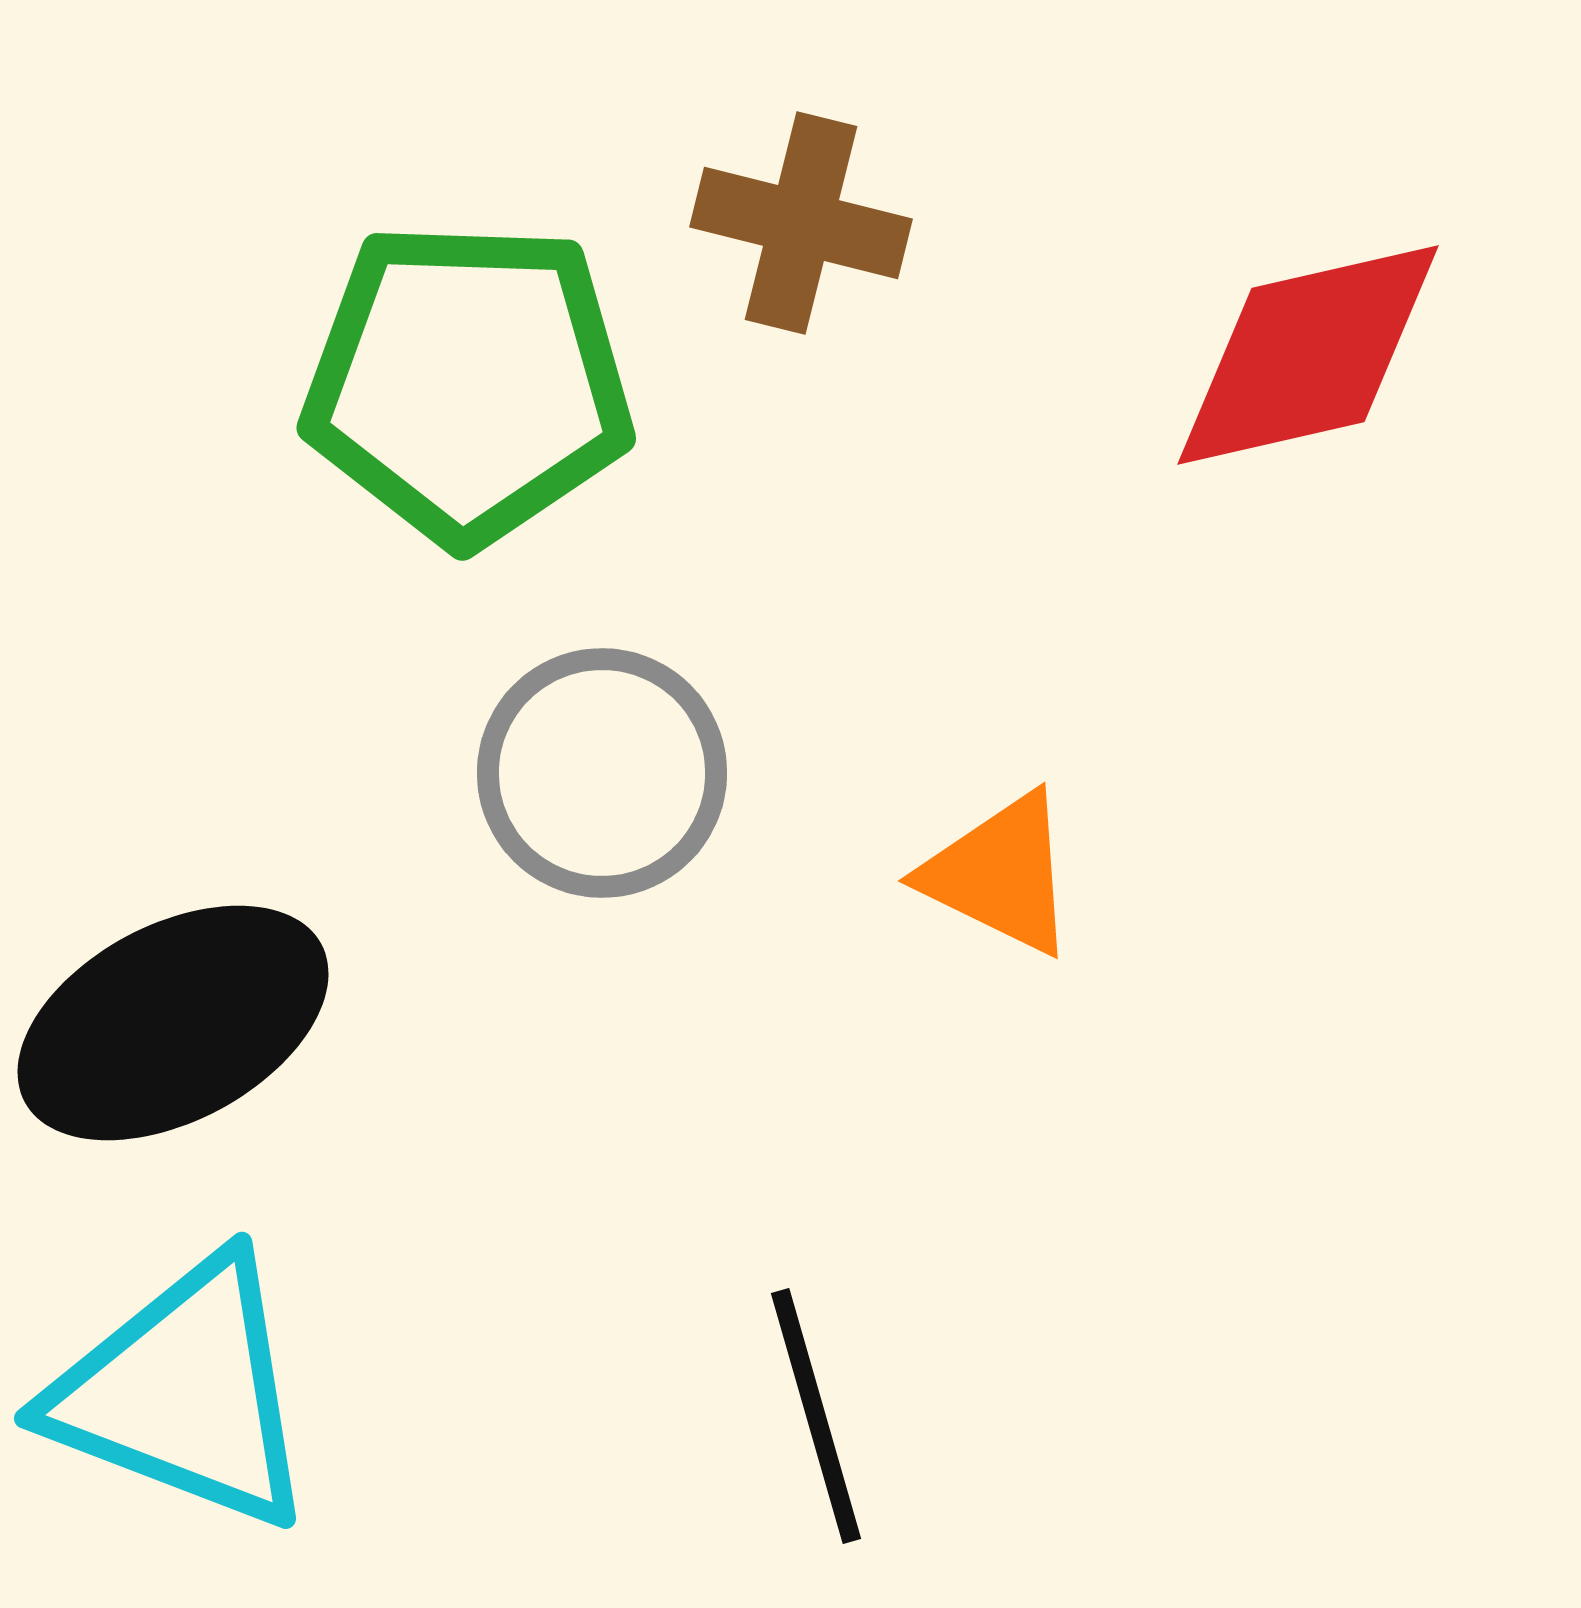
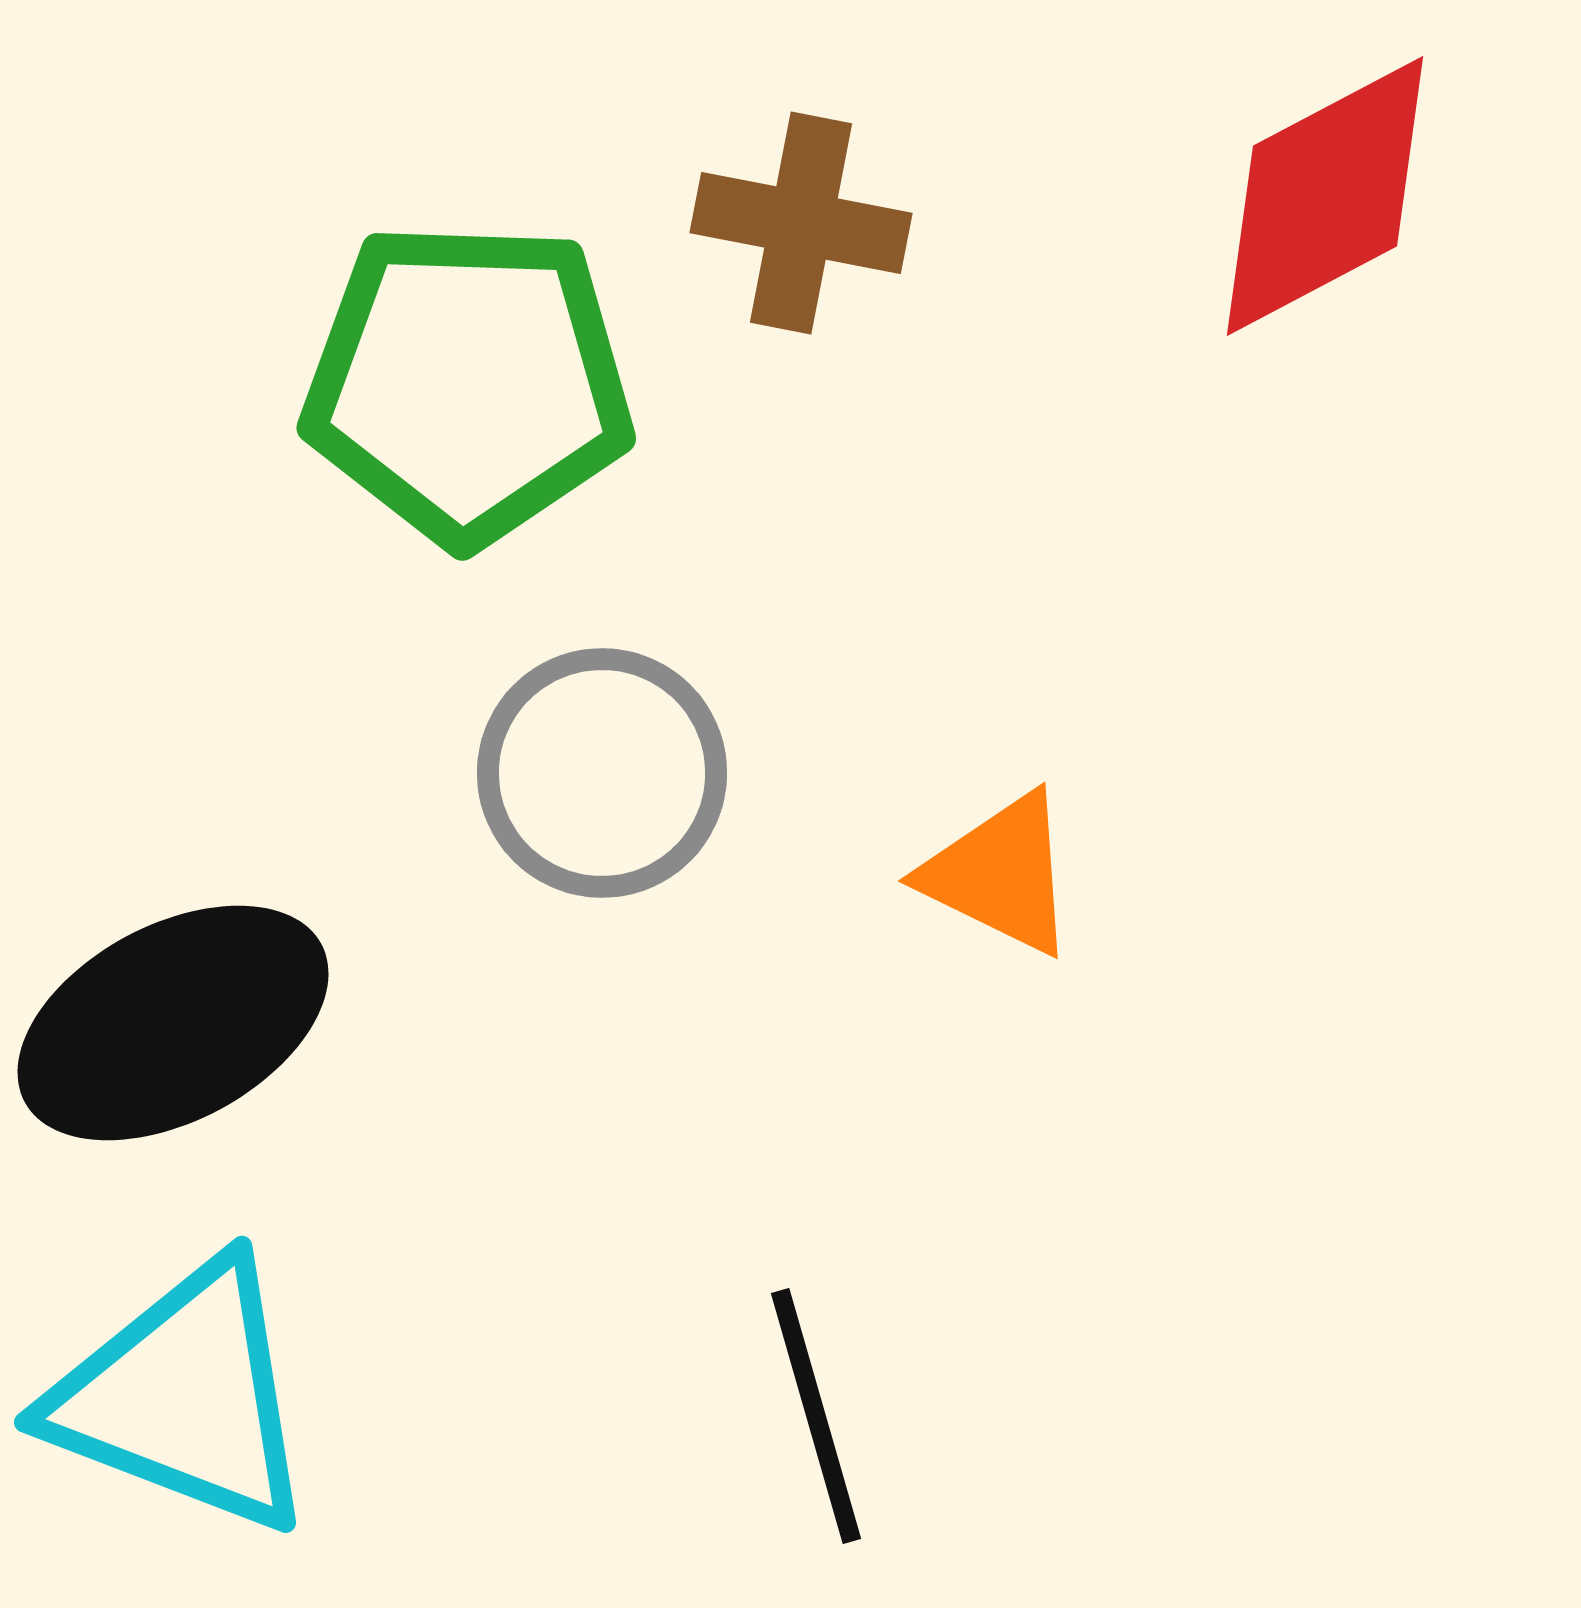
brown cross: rotated 3 degrees counterclockwise
red diamond: moved 17 px right, 159 px up; rotated 15 degrees counterclockwise
cyan triangle: moved 4 px down
